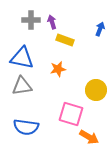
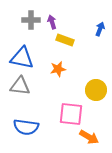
gray triangle: moved 2 px left; rotated 15 degrees clockwise
pink square: rotated 10 degrees counterclockwise
